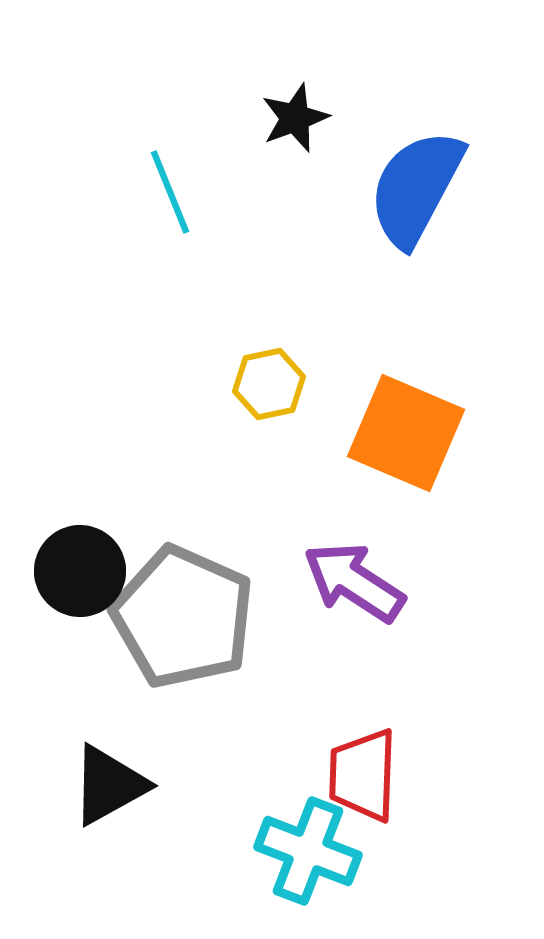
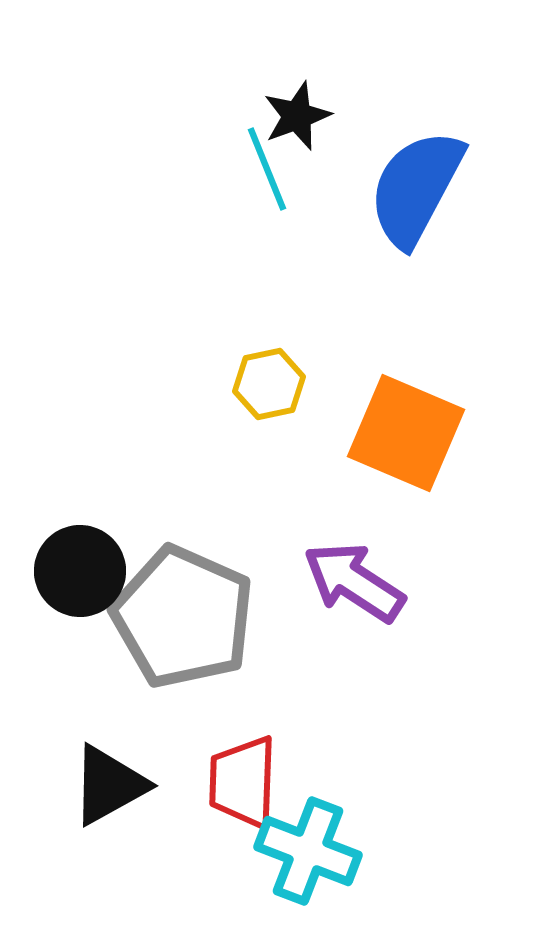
black star: moved 2 px right, 2 px up
cyan line: moved 97 px right, 23 px up
red trapezoid: moved 120 px left, 7 px down
